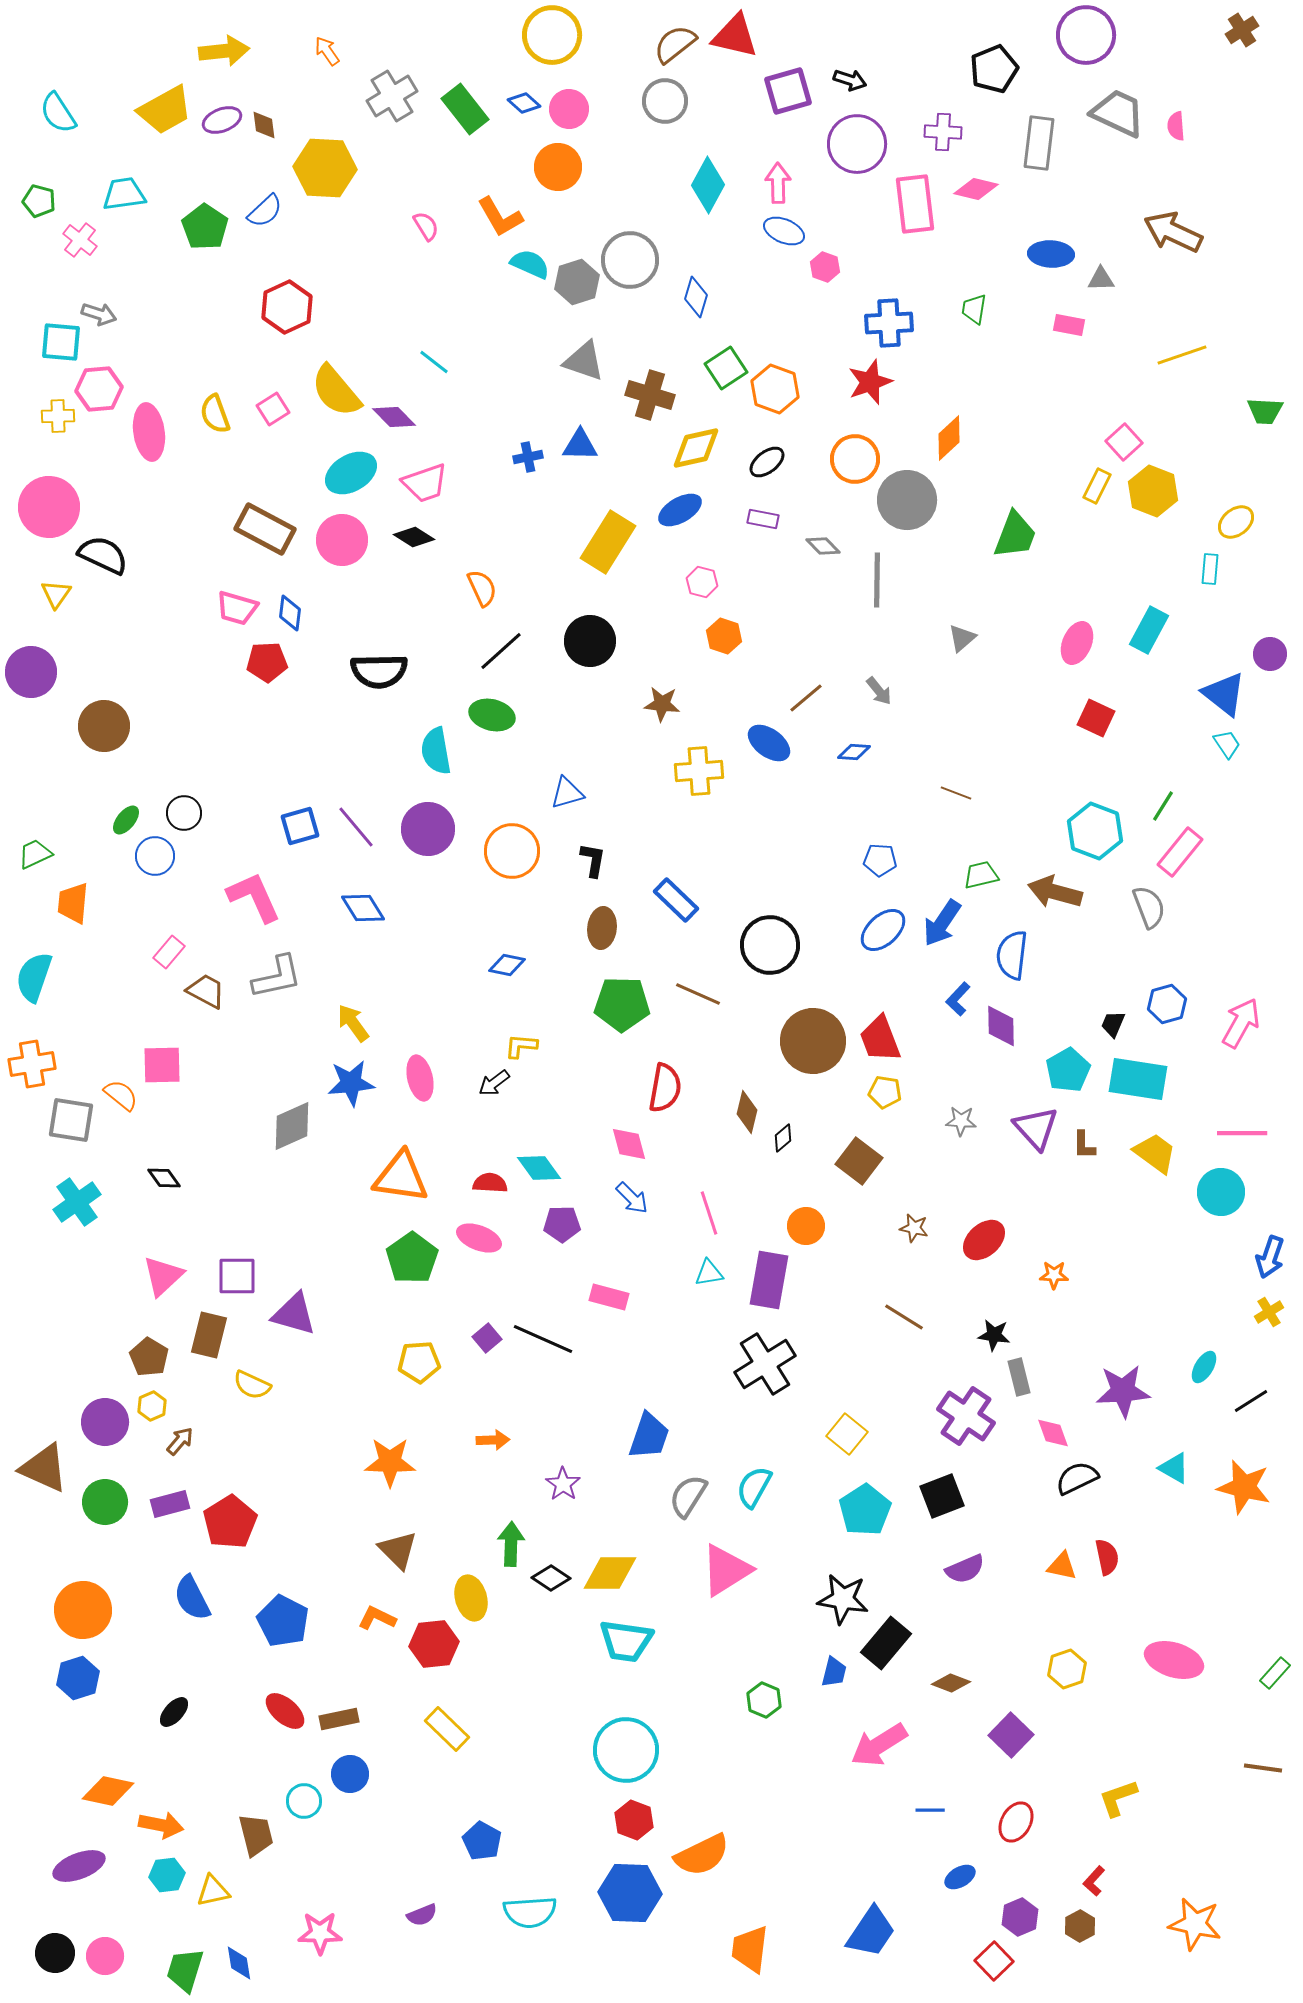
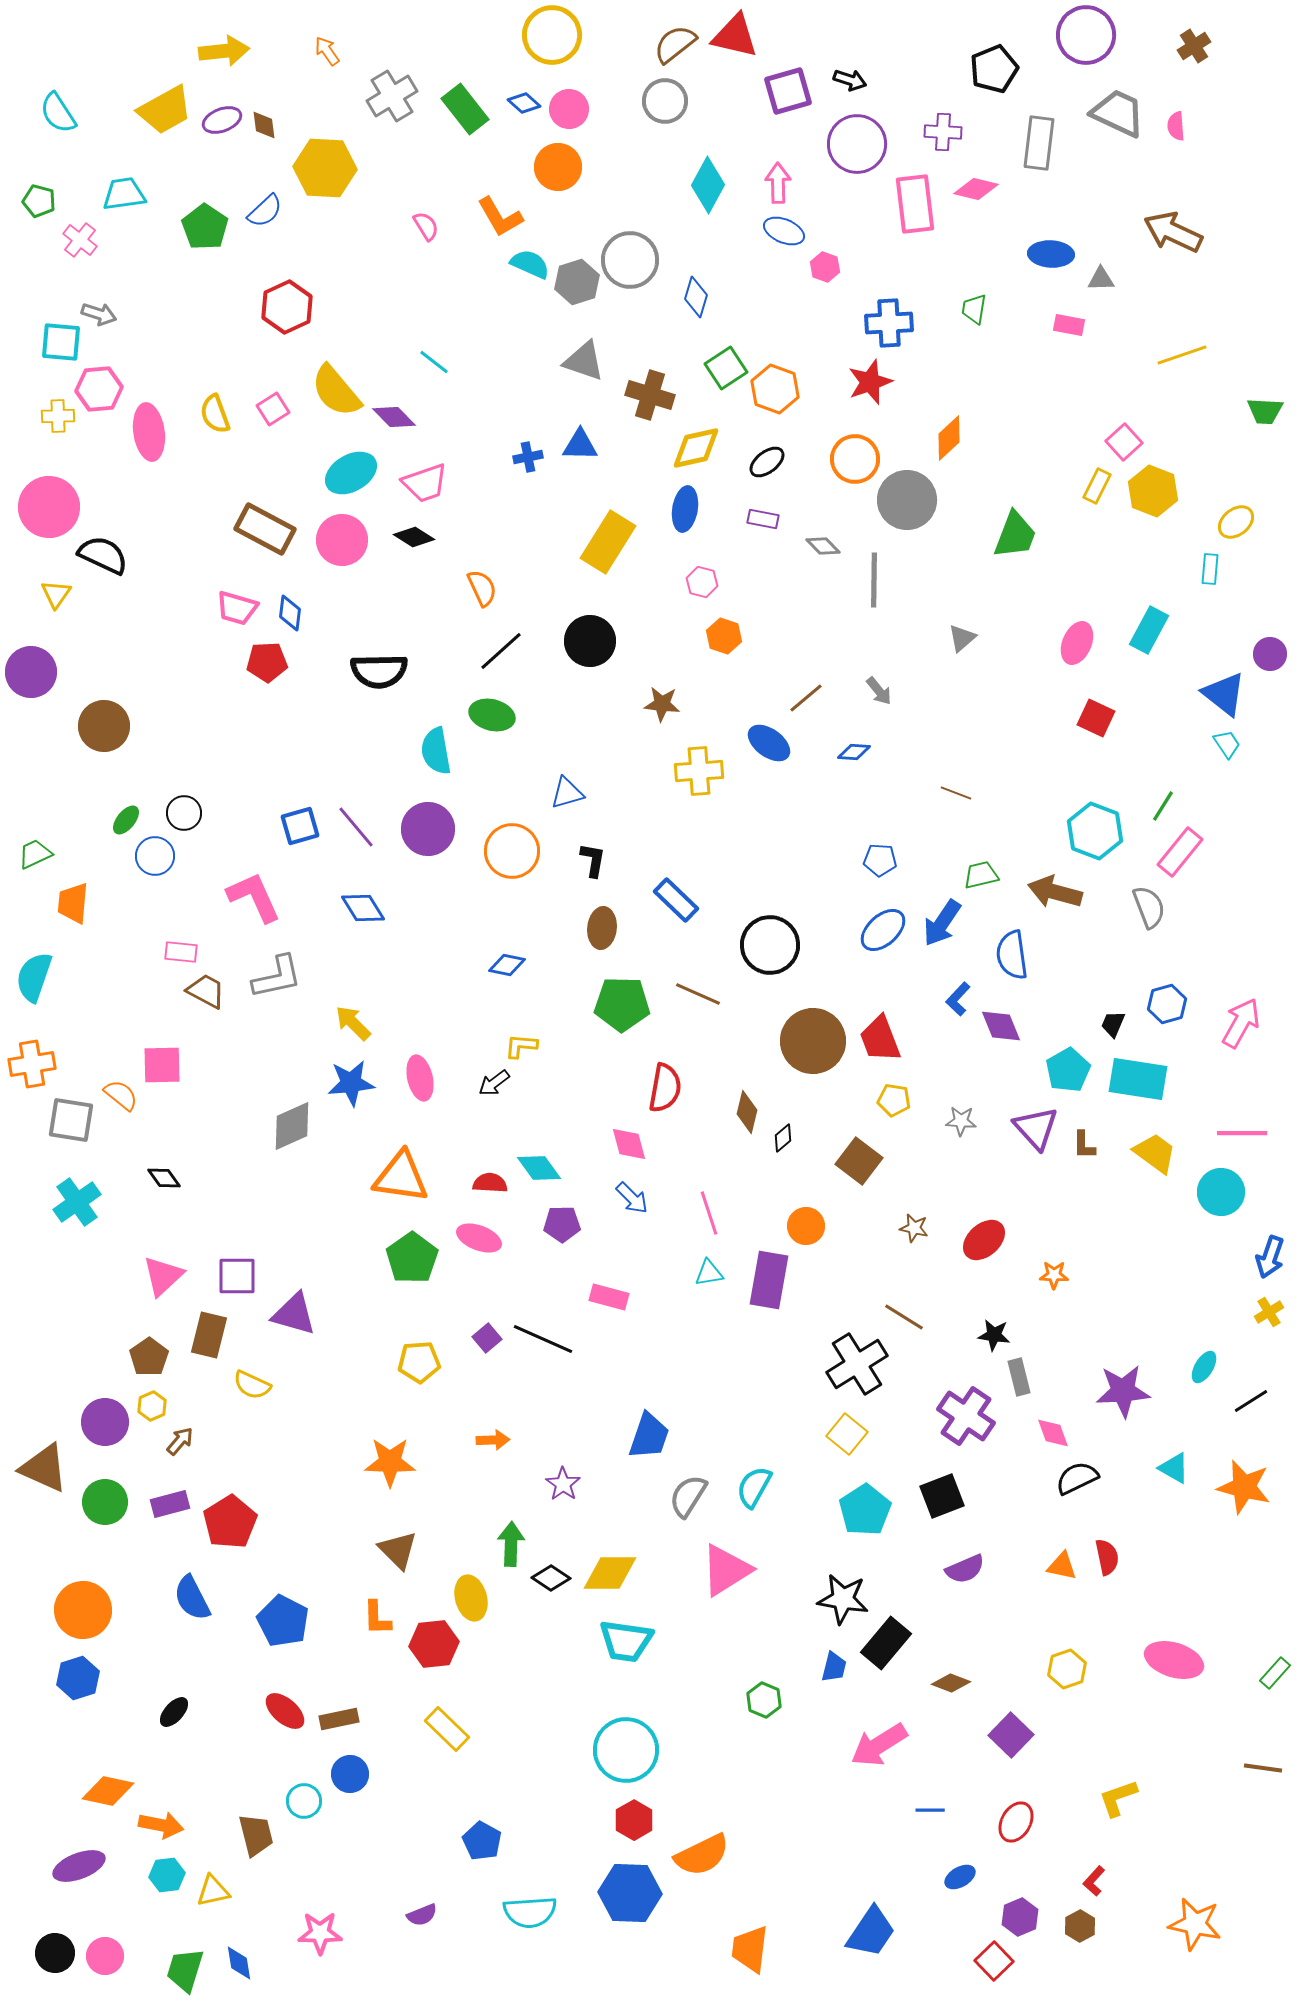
brown cross at (1242, 30): moved 48 px left, 16 px down
blue ellipse at (680, 510): moved 5 px right, 1 px up; rotated 51 degrees counterclockwise
gray line at (877, 580): moved 3 px left
pink rectangle at (169, 952): moved 12 px right; rotated 56 degrees clockwise
blue semicircle at (1012, 955): rotated 15 degrees counterclockwise
yellow arrow at (353, 1023): rotated 9 degrees counterclockwise
purple diamond at (1001, 1026): rotated 21 degrees counterclockwise
yellow pentagon at (885, 1092): moved 9 px right, 8 px down
brown pentagon at (149, 1357): rotated 6 degrees clockwise
black cross at (765, 1364): moved 92 px right
orange L-shape at (377, 1618): rotated 117 degrees counterclockwise
blue trapezoid at (834, 1672): moved 5 px up
red hexagon at (634, 1820): rotated 9 degrees clockwise
